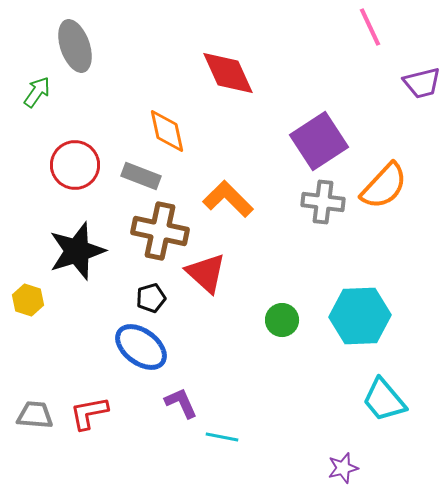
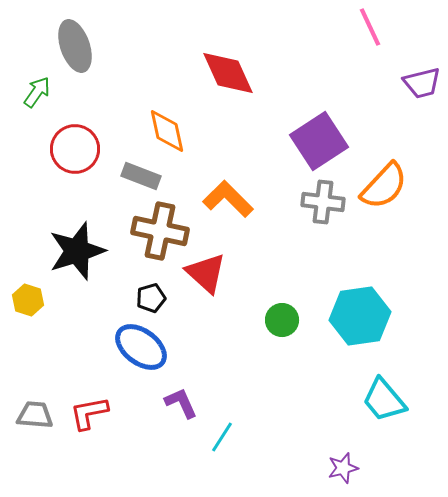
red circle: moved 16 px up
cyan hexagon: rotated 6 degrees counterclockwise
cyan line: rotated 68 degrees counterclockwise
